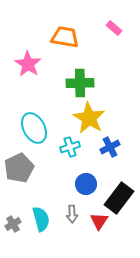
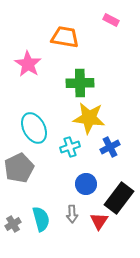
pink rectangle: moved 3 px left, 8 px up; rotated 14 degrees counterclockwise
yellow star: rotated 24 degrees counterclockwise
